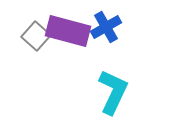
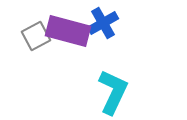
blue cross: moved 3 px left, 4 px up
gray square: rotated 20 degrees clockwise
